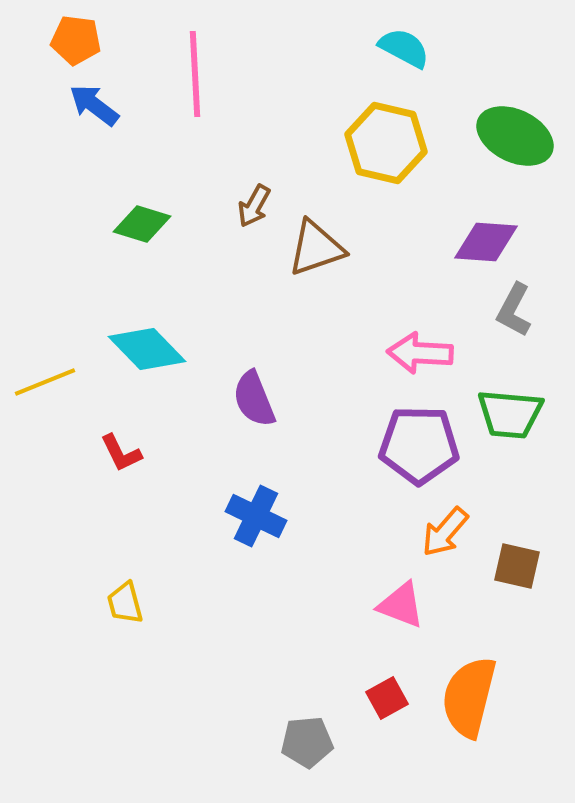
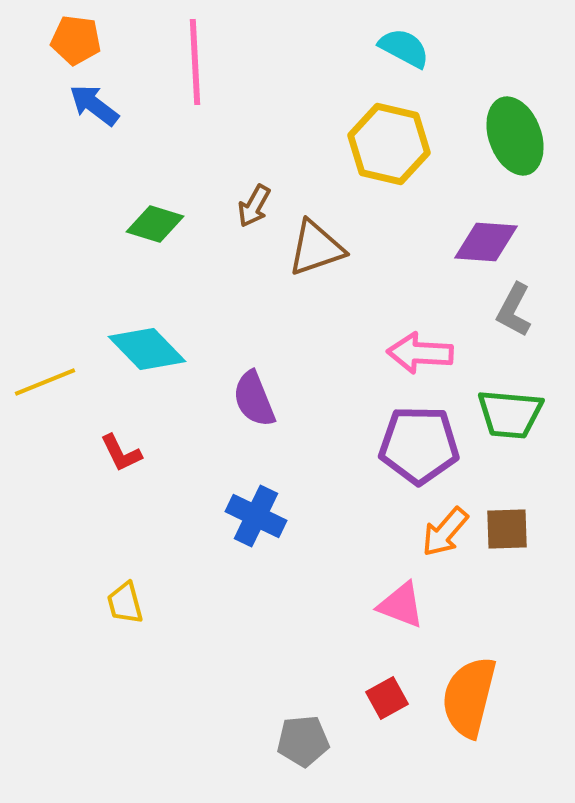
pink line: moved 12 px up
green ellipse: rotated 44 degrees clockwise
yellow hexagon: moved 3 px right, 1 px down
green diamond: moved 13 px right
brown square: moved 10 px left, 37 px up; rotated 15 degrees counterclockwise
gray pentagon: moved 4 px left, 1 px up
